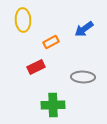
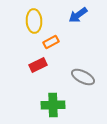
yellow ellipse: moved 11 px right, 1 px down
blue arrow: moved 6 px left, 14 px up
red rectangle: moved 2 px right, 2 px up
gray ellipse: rotated 25 degrees clockwise
